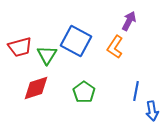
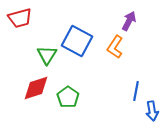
blue square: moved 1 px right
red trapezoid: moved 29 px up
green pentagon: moved 16 px left, 5 px down
